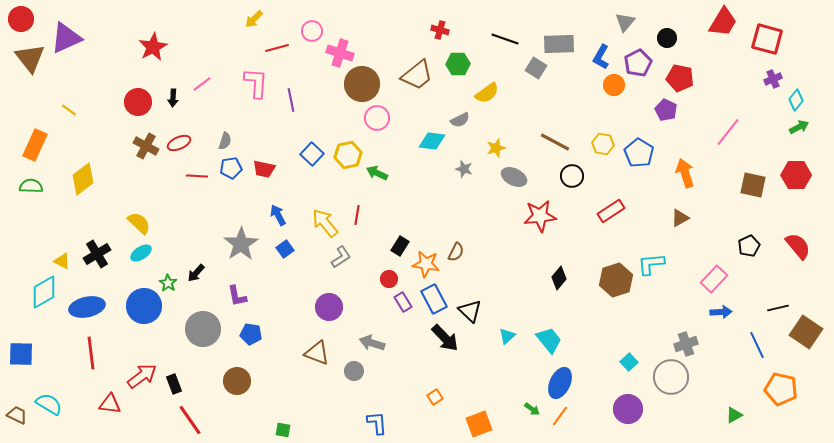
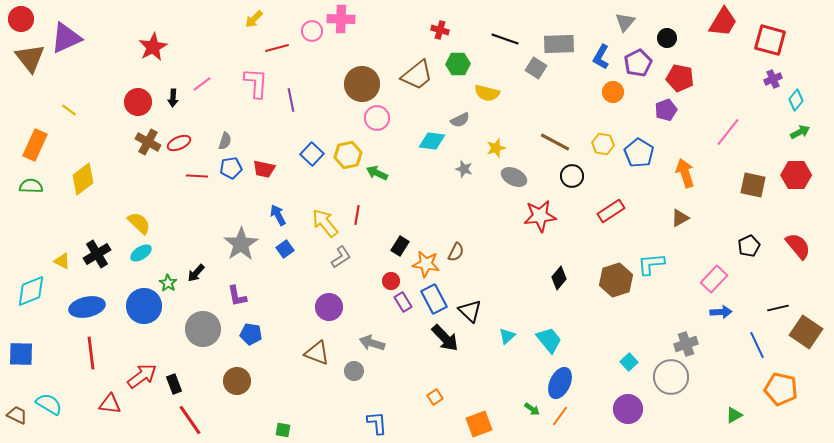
red square at (767, 39): moved 3 px right, 1 px down
pink cross at (340, 53): moved 1 px right, 34 px up; rotated 16 degrees counterclockwise
orange circle at (614, 85): moved 1 px left, 7 px down
yellow semicircle at (487, 93): rotated 50 degrees clockwise
purple pentagon at (666, 110): rotated 25 degrees clockwise
green arrow at (799, 127): moved 1 px right, 5 px down
brown cross at (146, 146): moved 2 px right, 4 px up
red circle at (389, 279): moved 2 px right, 2 px down
cyan diamond at (44, 292): moved 13 px left, 1 px up; rotated 8 degrees clockwise
